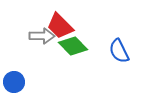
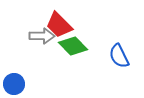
red trapezoid: moved 1 px left, 1 px up
blue semicircle: moved 5 px down
blue circle: moved 2 px down
